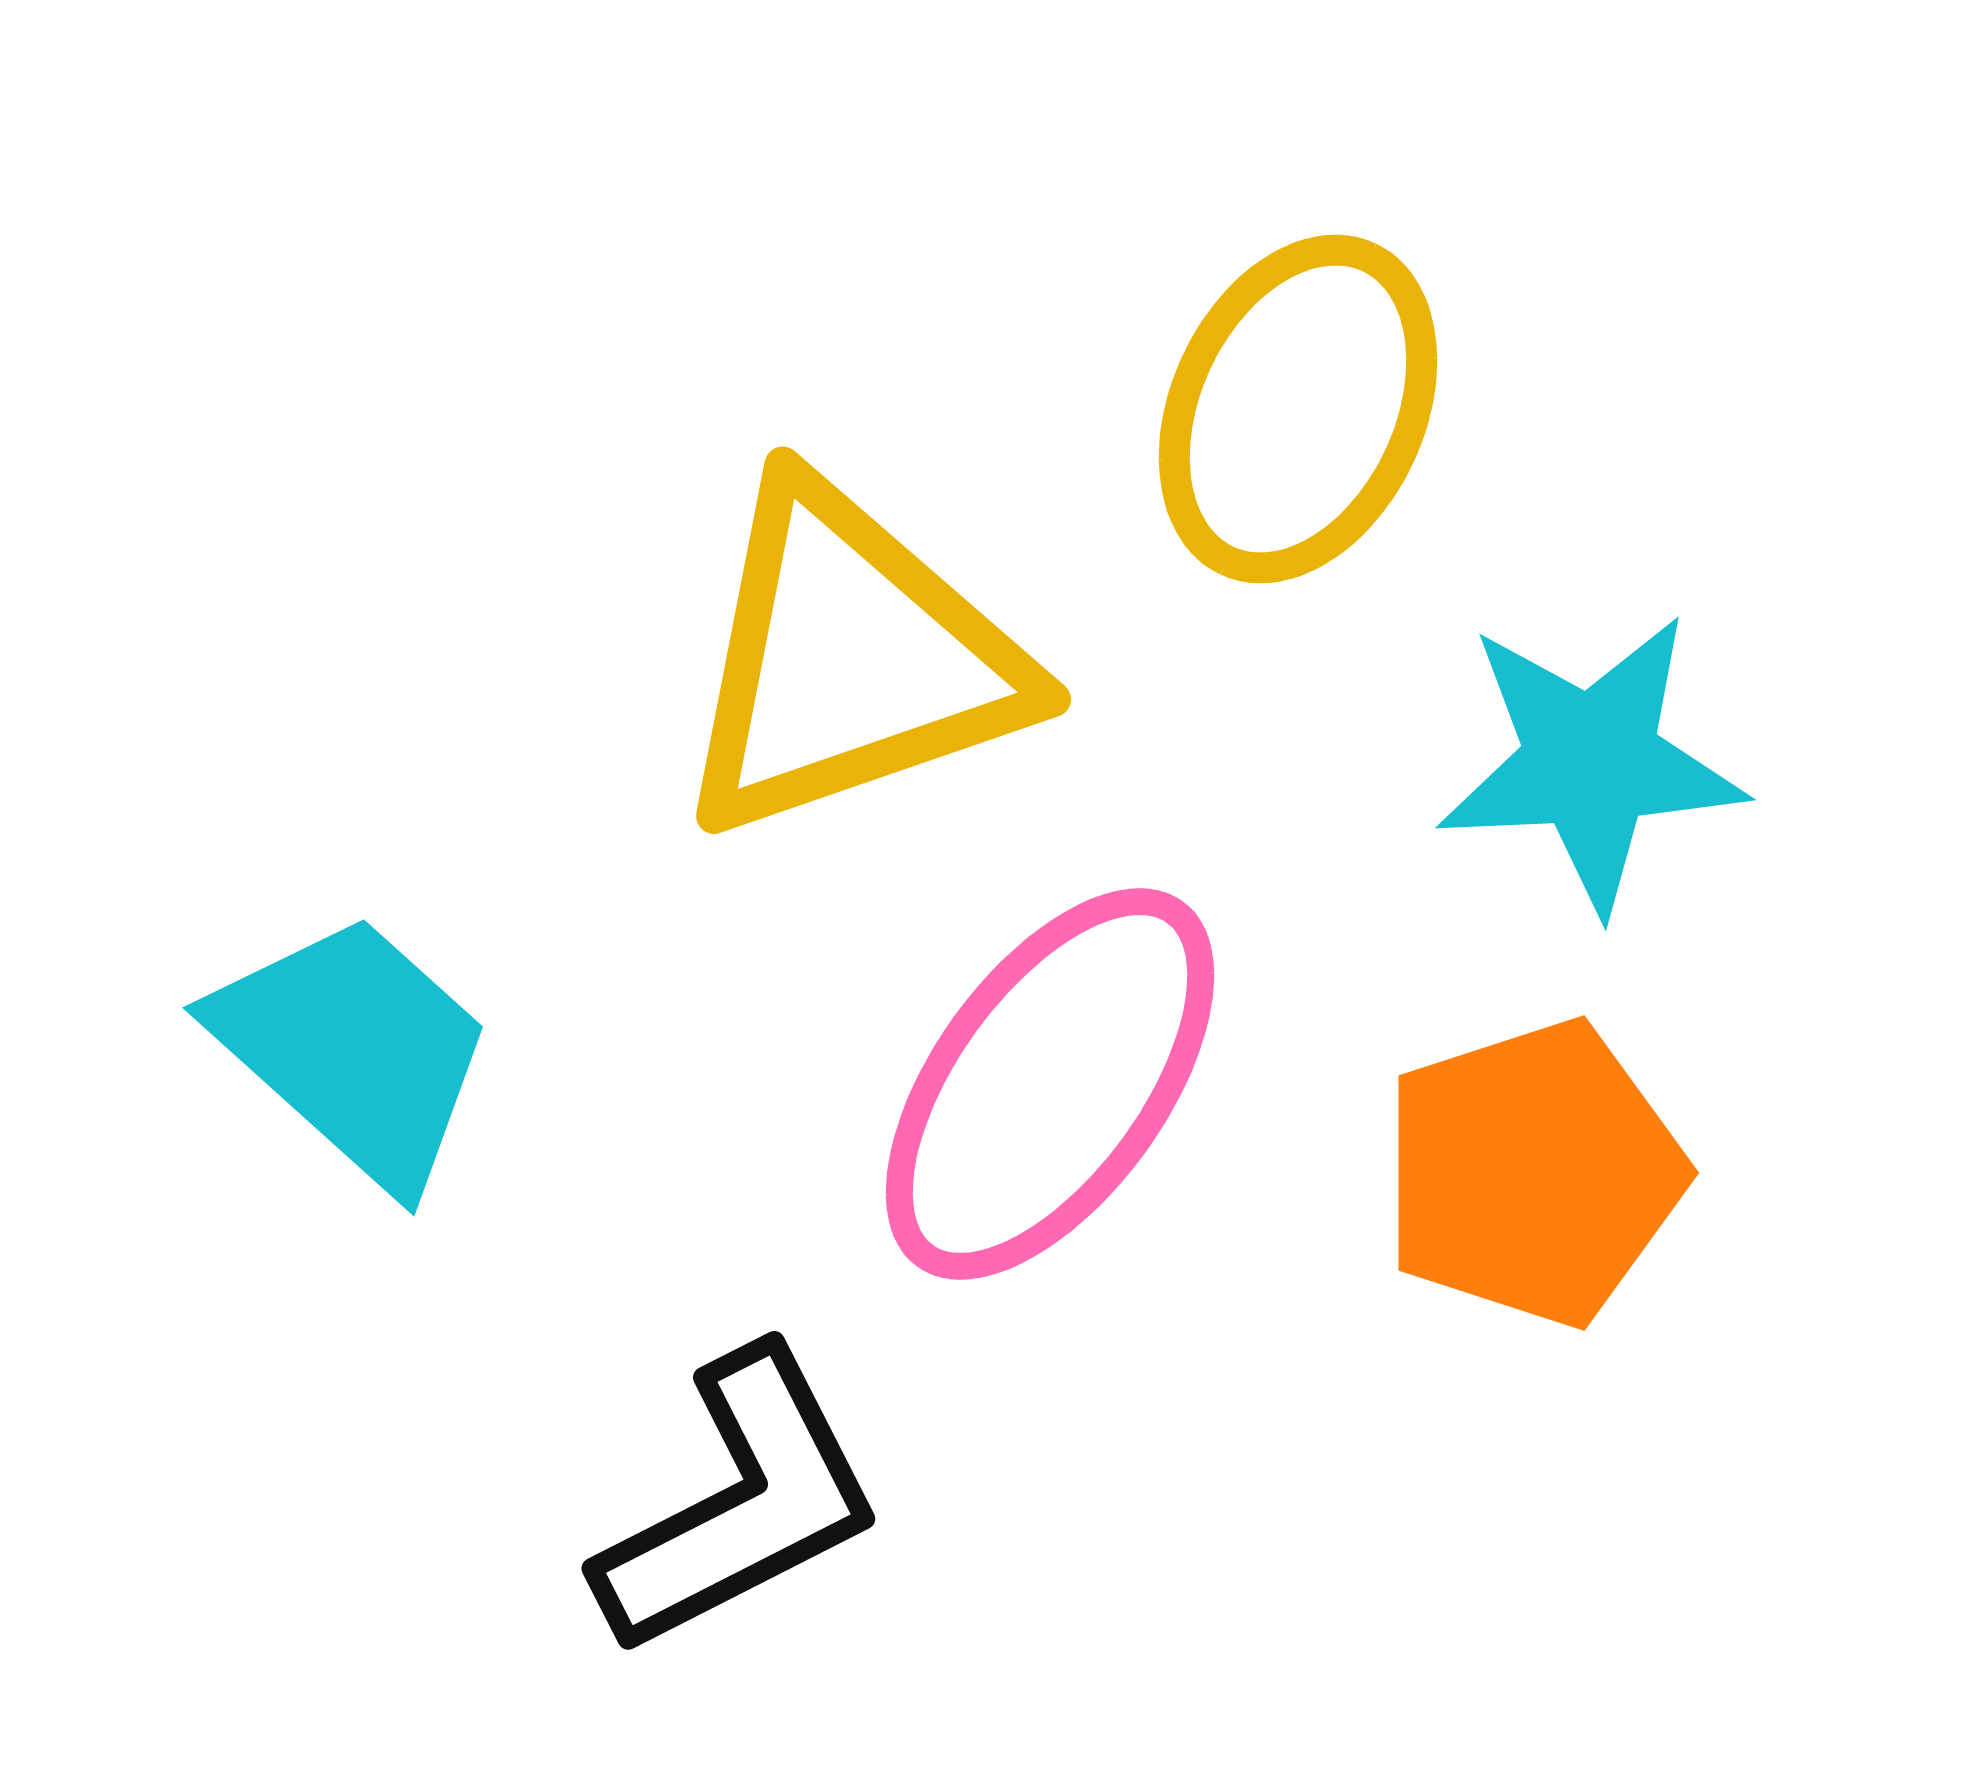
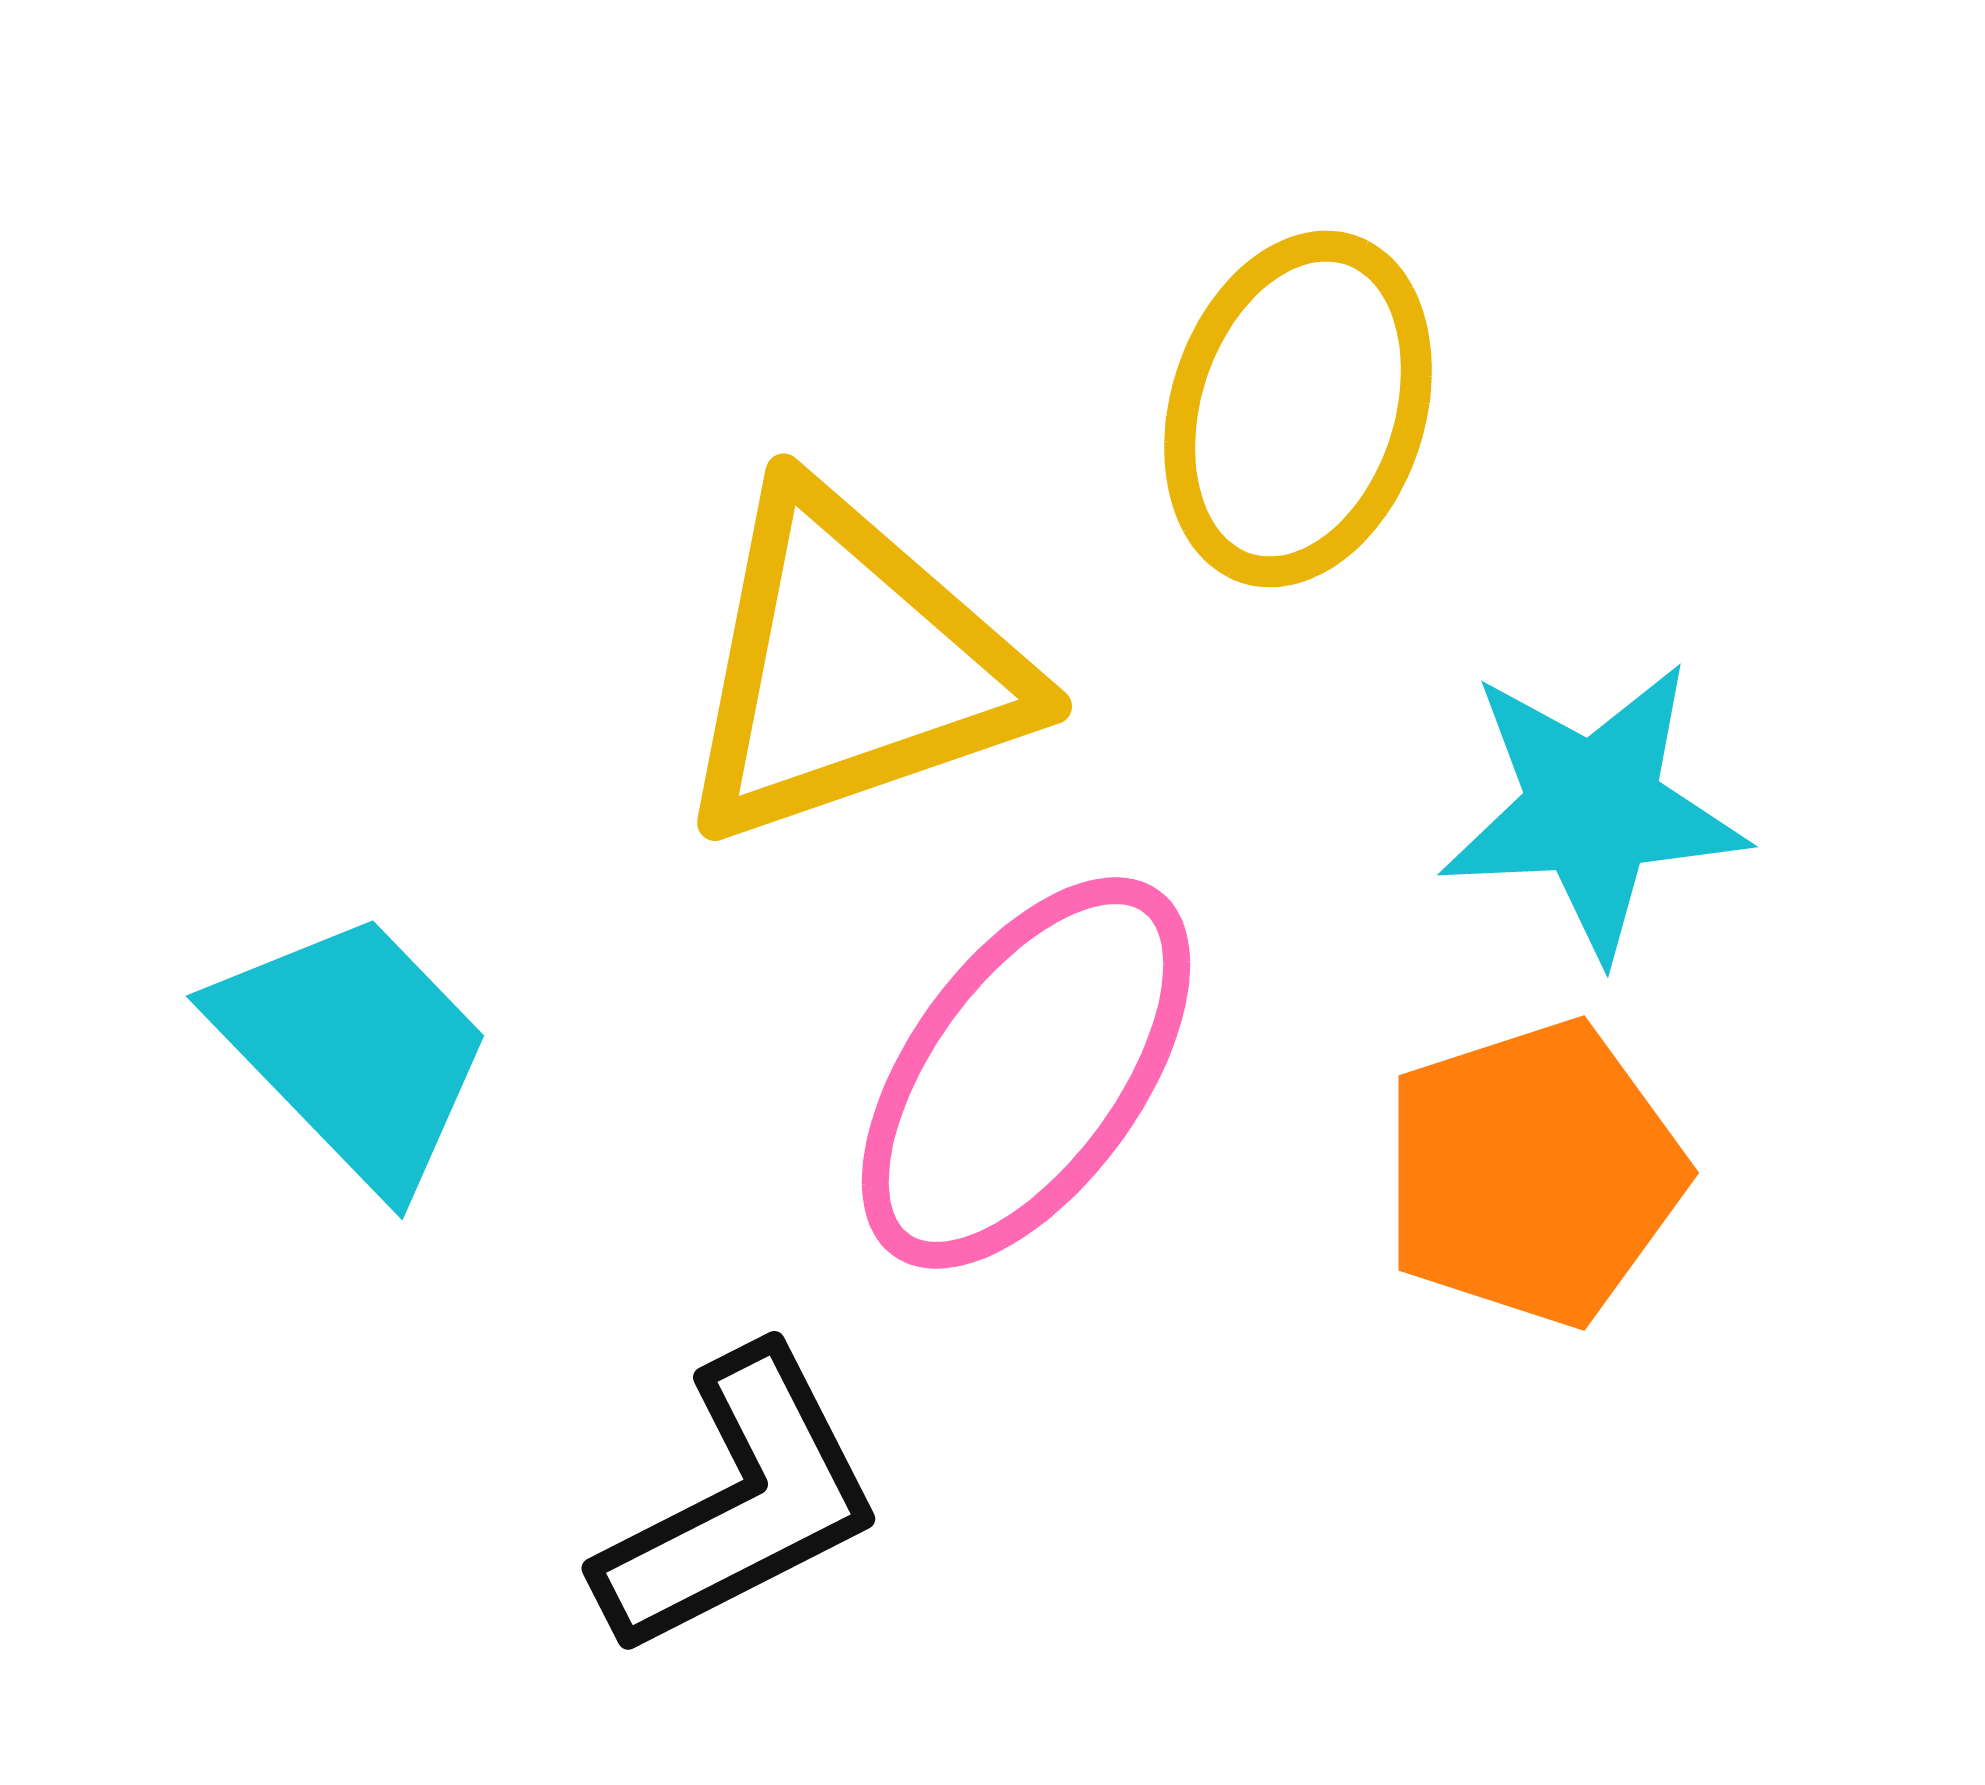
yellow ellipse: rotated 7 degrees counterclockwise
yellow triangle: moved 1 px right, 7 px down
cyan star: moved 2 px right, 47 px down
cyan trapezoid: rotated 4 degrees clockwise
pink ellipse: moved 24 px left, 11 px up
